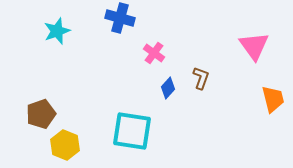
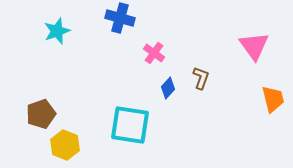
cyan square: moved 2 px left, 6 px up
